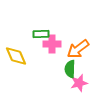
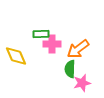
pink star: moved 3 px right
